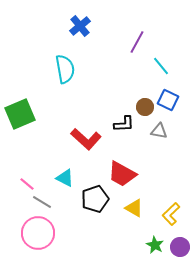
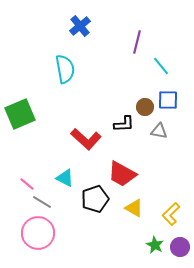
purple line: rotated 15 degrees counterclockwise
blue square: rotated 25 degrees counterclockwise
